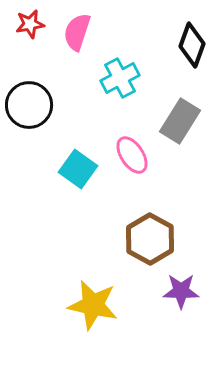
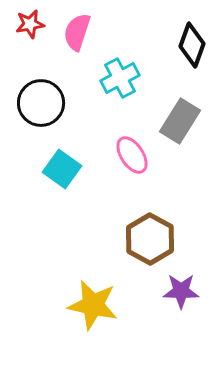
black circle: moved 12 px right, 2 px up
cyan square: moved 16 px left
